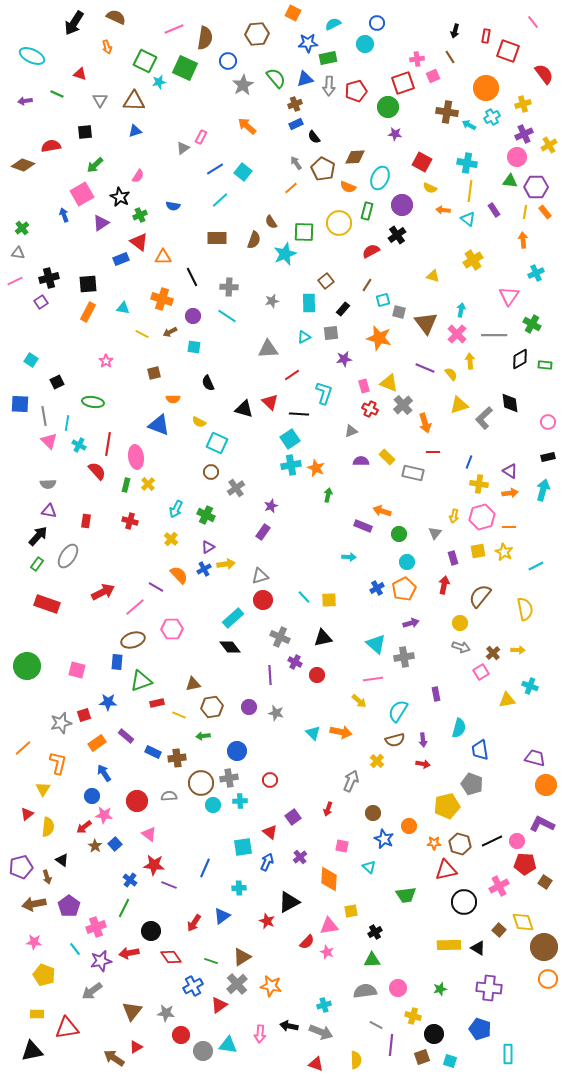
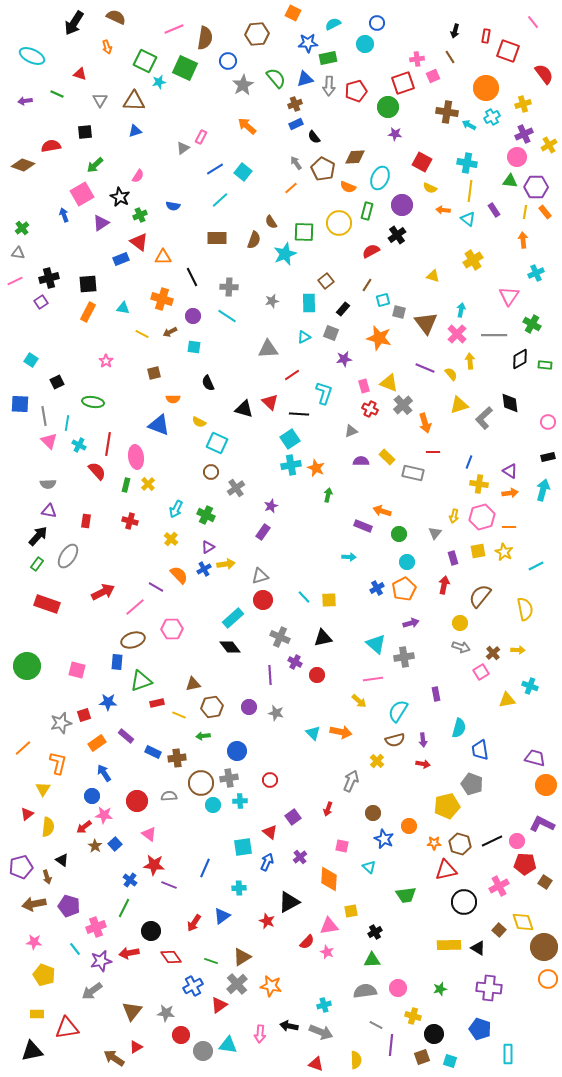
gray square at (331, 333): rotated 28 degrees clockwise
purple pentagon at (69, 906): rotated 20 degrees counterclockwise
